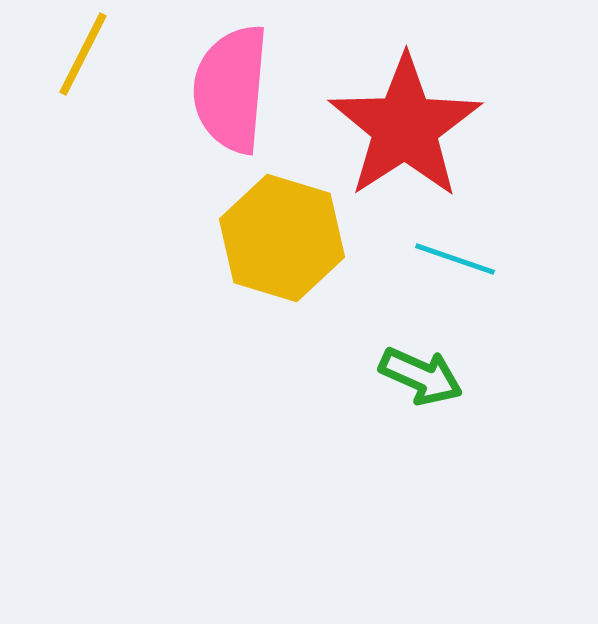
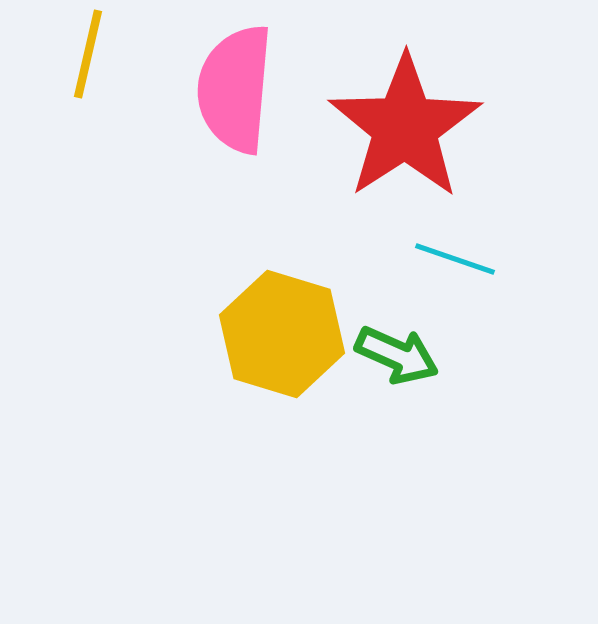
yellow line: moved 5 px right; rotated 14 degrees counterclockwise
pink semicircle: moved 4 px right
yellow hexagon: moved 96 px down
green arrow: moved 24 px left, 21 px up
